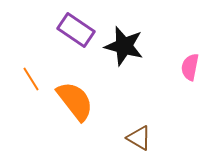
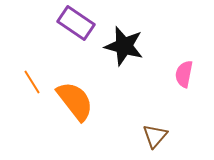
purple rectangle: moved 7 px up
pink semicircle: moved 6 px left, 7 px down
orange line: moved 1 px right, 3 px down
brown triangle: moved 16 px right, 2 px up; rotated 40 degrees clockwise
